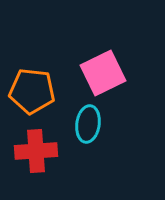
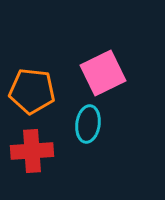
red cross: moved 4 px left
